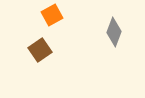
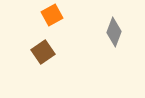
brown square: moved 3 px right, 2 px down
